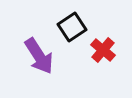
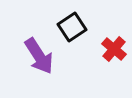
red cross: moved 11 px right, 1 px up
